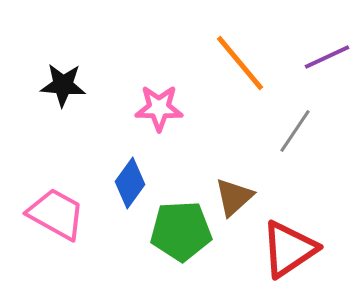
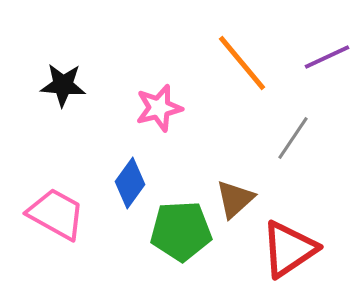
orange line: moved 2 px right
pink star: rotated 15 degrees counterclockwise
gray line: moved 2 px left, 7 px down
brown triangle: moved 1 px right, 2 px down
